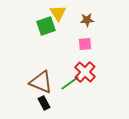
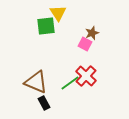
brown star: moved 5 px right, 13 px down; rotated 16 degrees counterclockwise
green square: rotated 12 degrees clockwise
pink square: rotated 32 degrees clockwise
red cross: moved 1 px right, 4 px down
brown triangle: moved 5 px left
